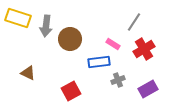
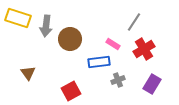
brown triangle: rotated 28 degrees clockwise
purple rectangle: moved 4 px right, 5 px up; rotated 30 degrees counterclockwise
